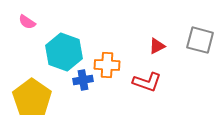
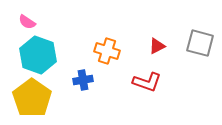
gray square: moved 3 px down
cyan hexagon: moved 26 px left, 3 px down
orange cross: moved 14 px up; rotated 15 degrees clockwise
